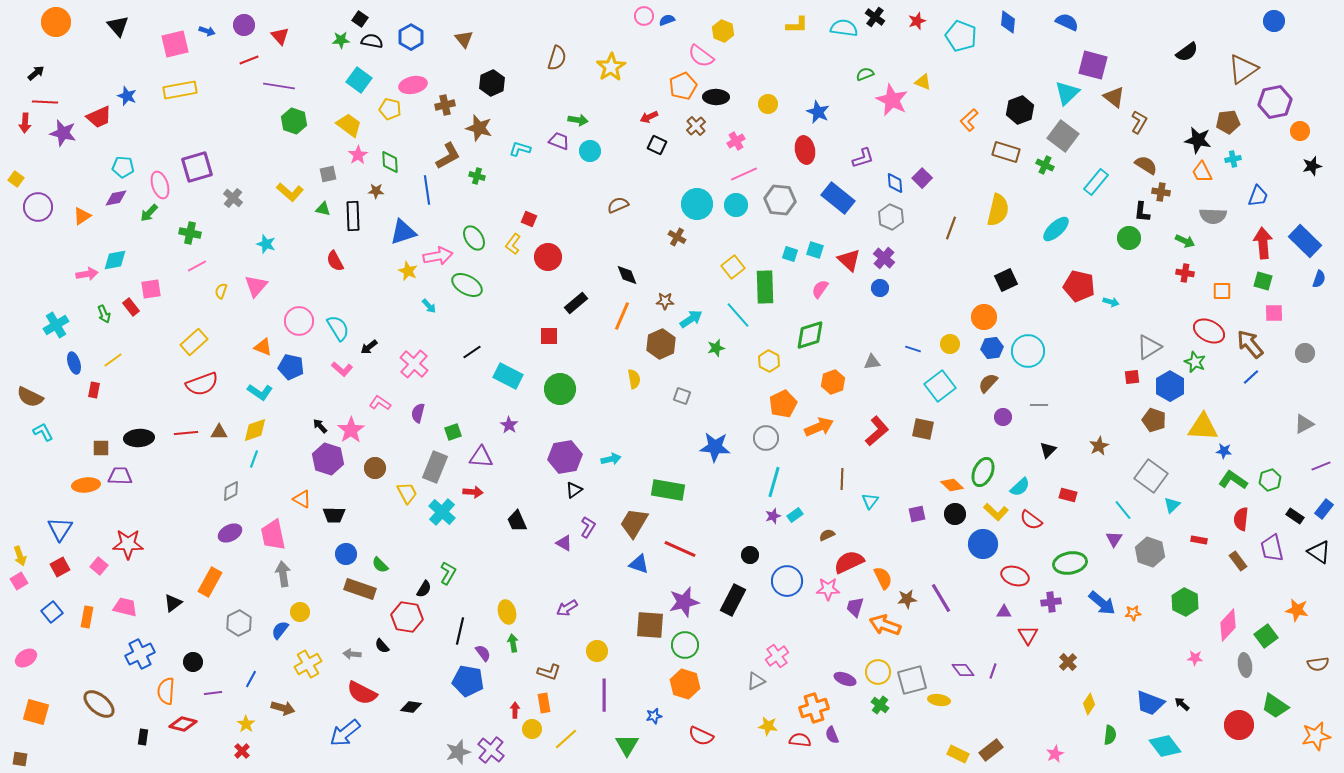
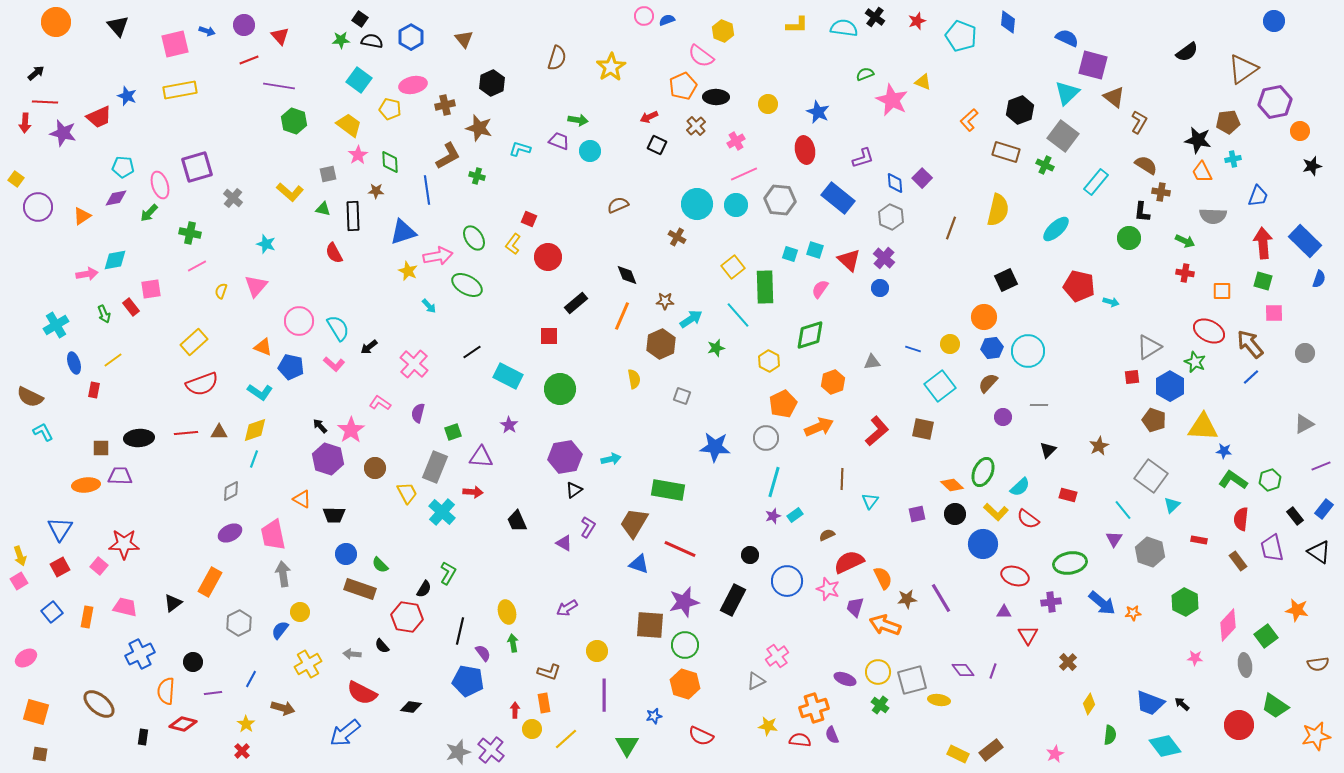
blue semicircle at (1067, 22): moved 16 px down
red semicircle at (335, 261): moved 1 px left, 8 px up
pink L-shape at (342, 369): moved 8 px left, 5 px up
black rectangle at (1295, 516): rotated 18 degrees clockwise
red semicircle at (1031, 520): moved 3 px left, 1 px up
red star at (128, 544): moved 4 px left
pink star at (828, 589): rotated 20 degrees clockwise
brown square at (20, 759): moved 20 px right, 5 px up
